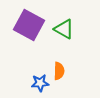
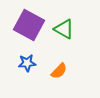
orange semicircle: rotated 42 degrees clockwise
blue star: moved 13 px left, 20 px up
